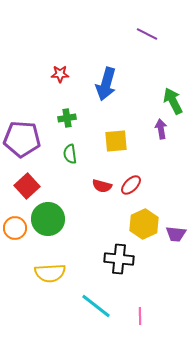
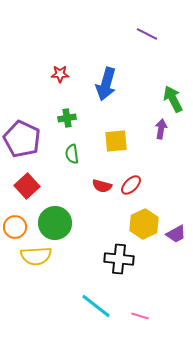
green arrow: moved 2 px up
purple arrow: rotated 18 degrees clockwise
purple pentagon: rotated 21 degrees clockwise
green semicircle: moved 2 px right
green circle: moved 7 px right, 4 px down
orange circle: moved 1 px up
purple trapezoid: rotated 35 degrees counterclockwise
yellow semicircle: moved 14 px left, 17 px up
pink line: rotated 72 degrees counterclockwise
